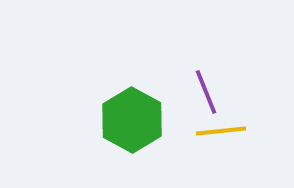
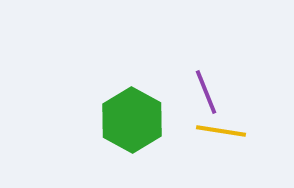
yellow line: rotated 15 degrees clockwise
